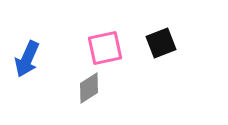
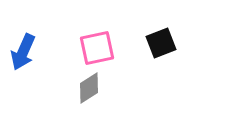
pink square: moved 8 px left
blue arrow: moved 4 px left, 7 px up
